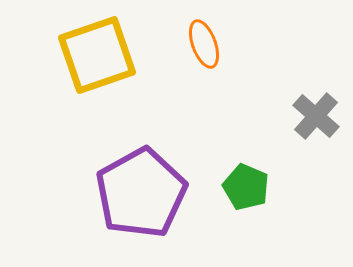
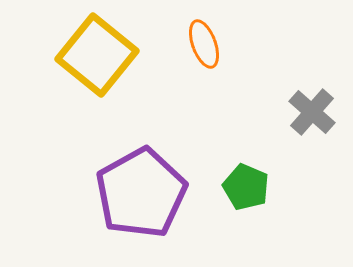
yellow square: rotated 32 degrees counterclockwise
gray cross: moved 4 px left, 4 px up
